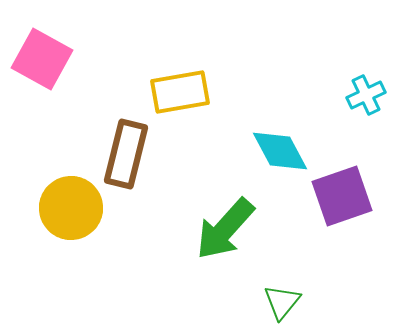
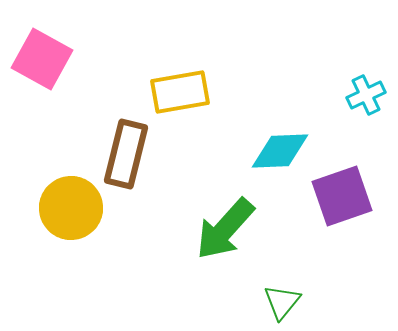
cyan diamond: rotated 64 degrees counterclockwise
